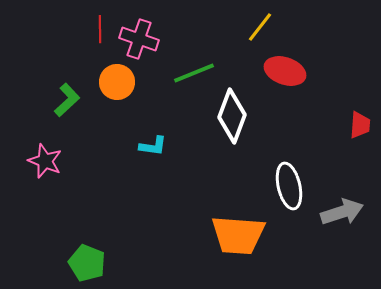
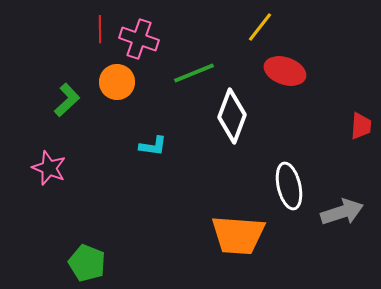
red trapezoid: moved 1 px right, 1 px down
pink star: moved 4 px right, 7 px down
